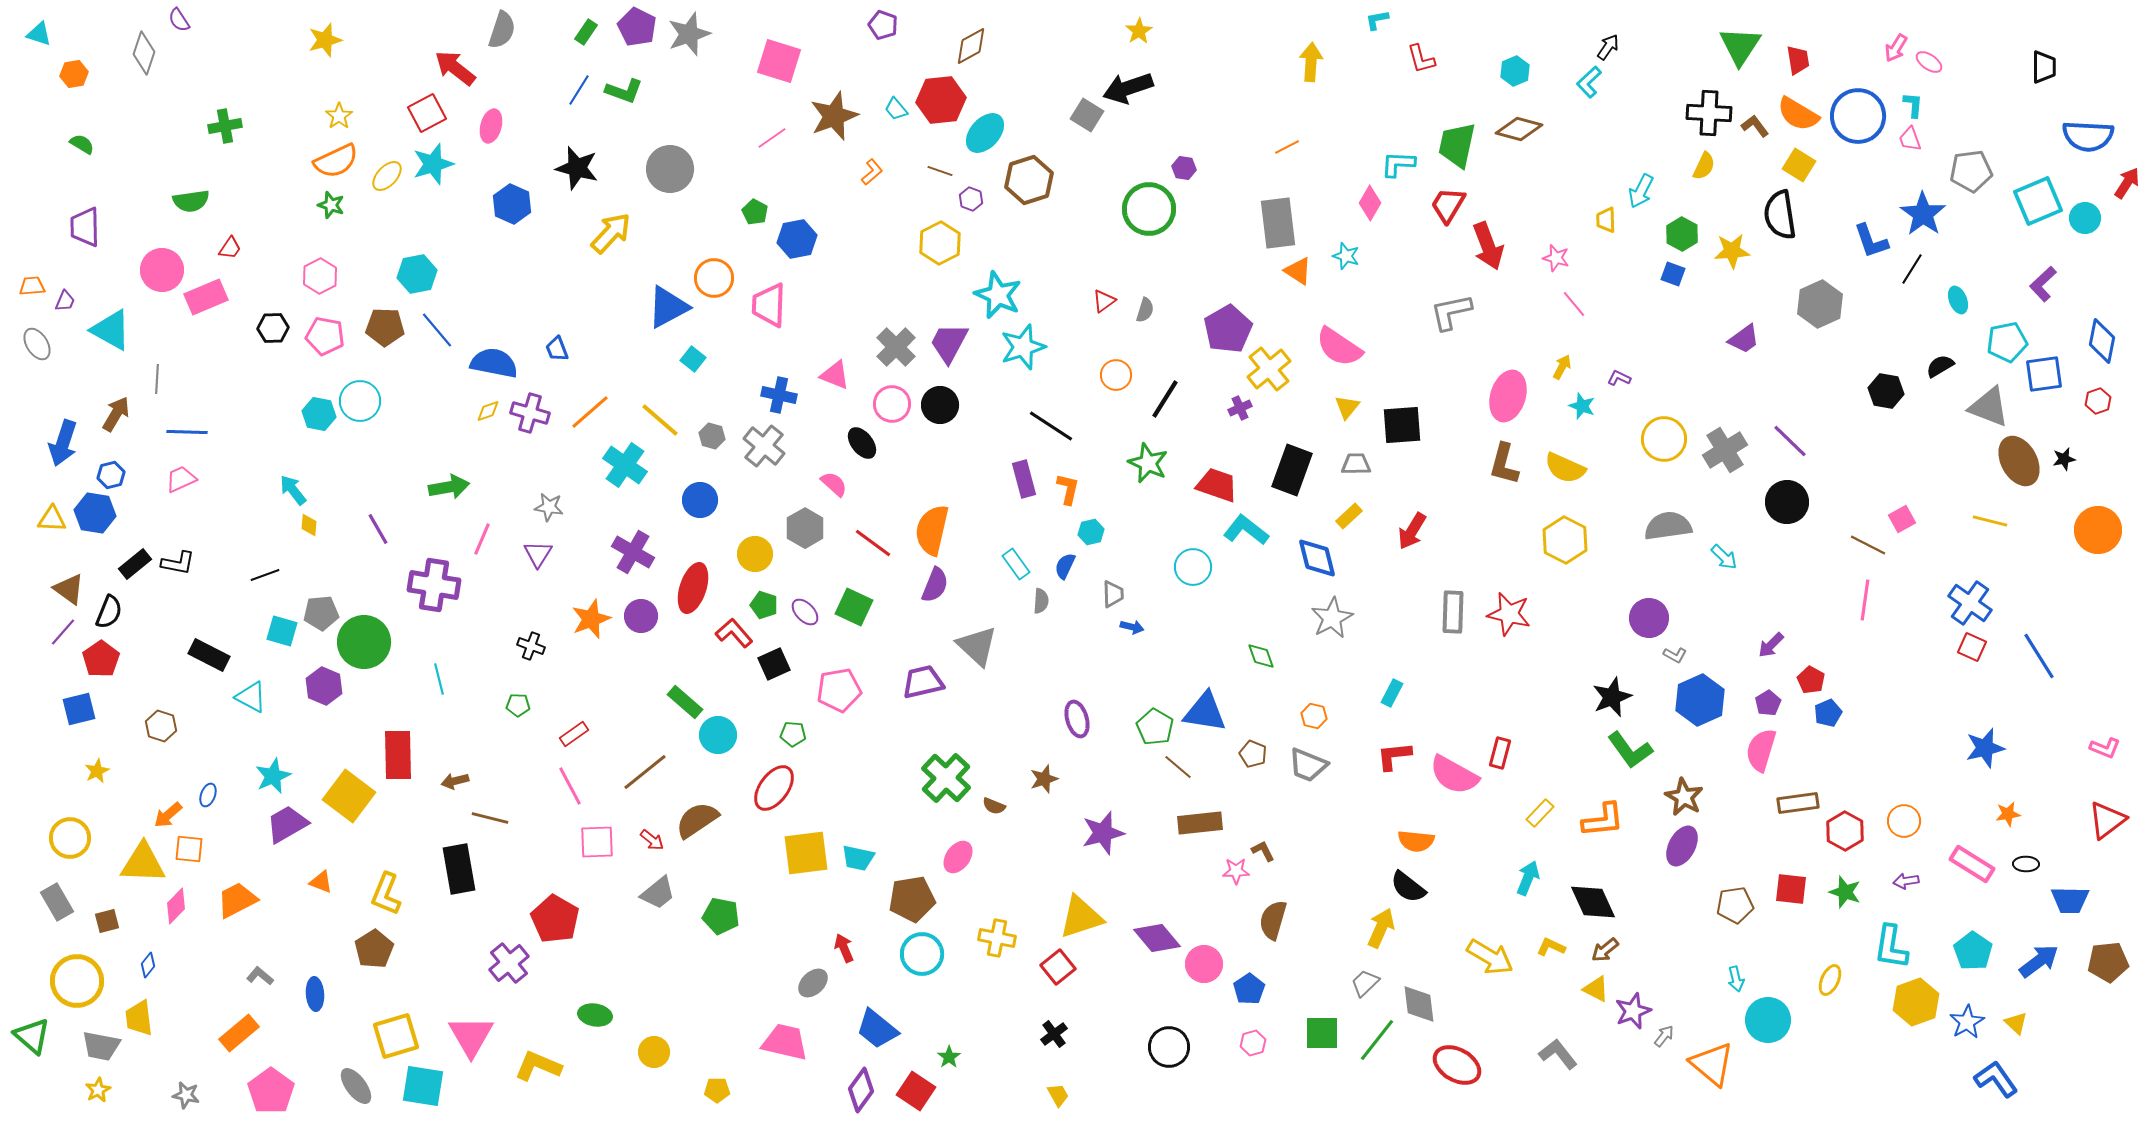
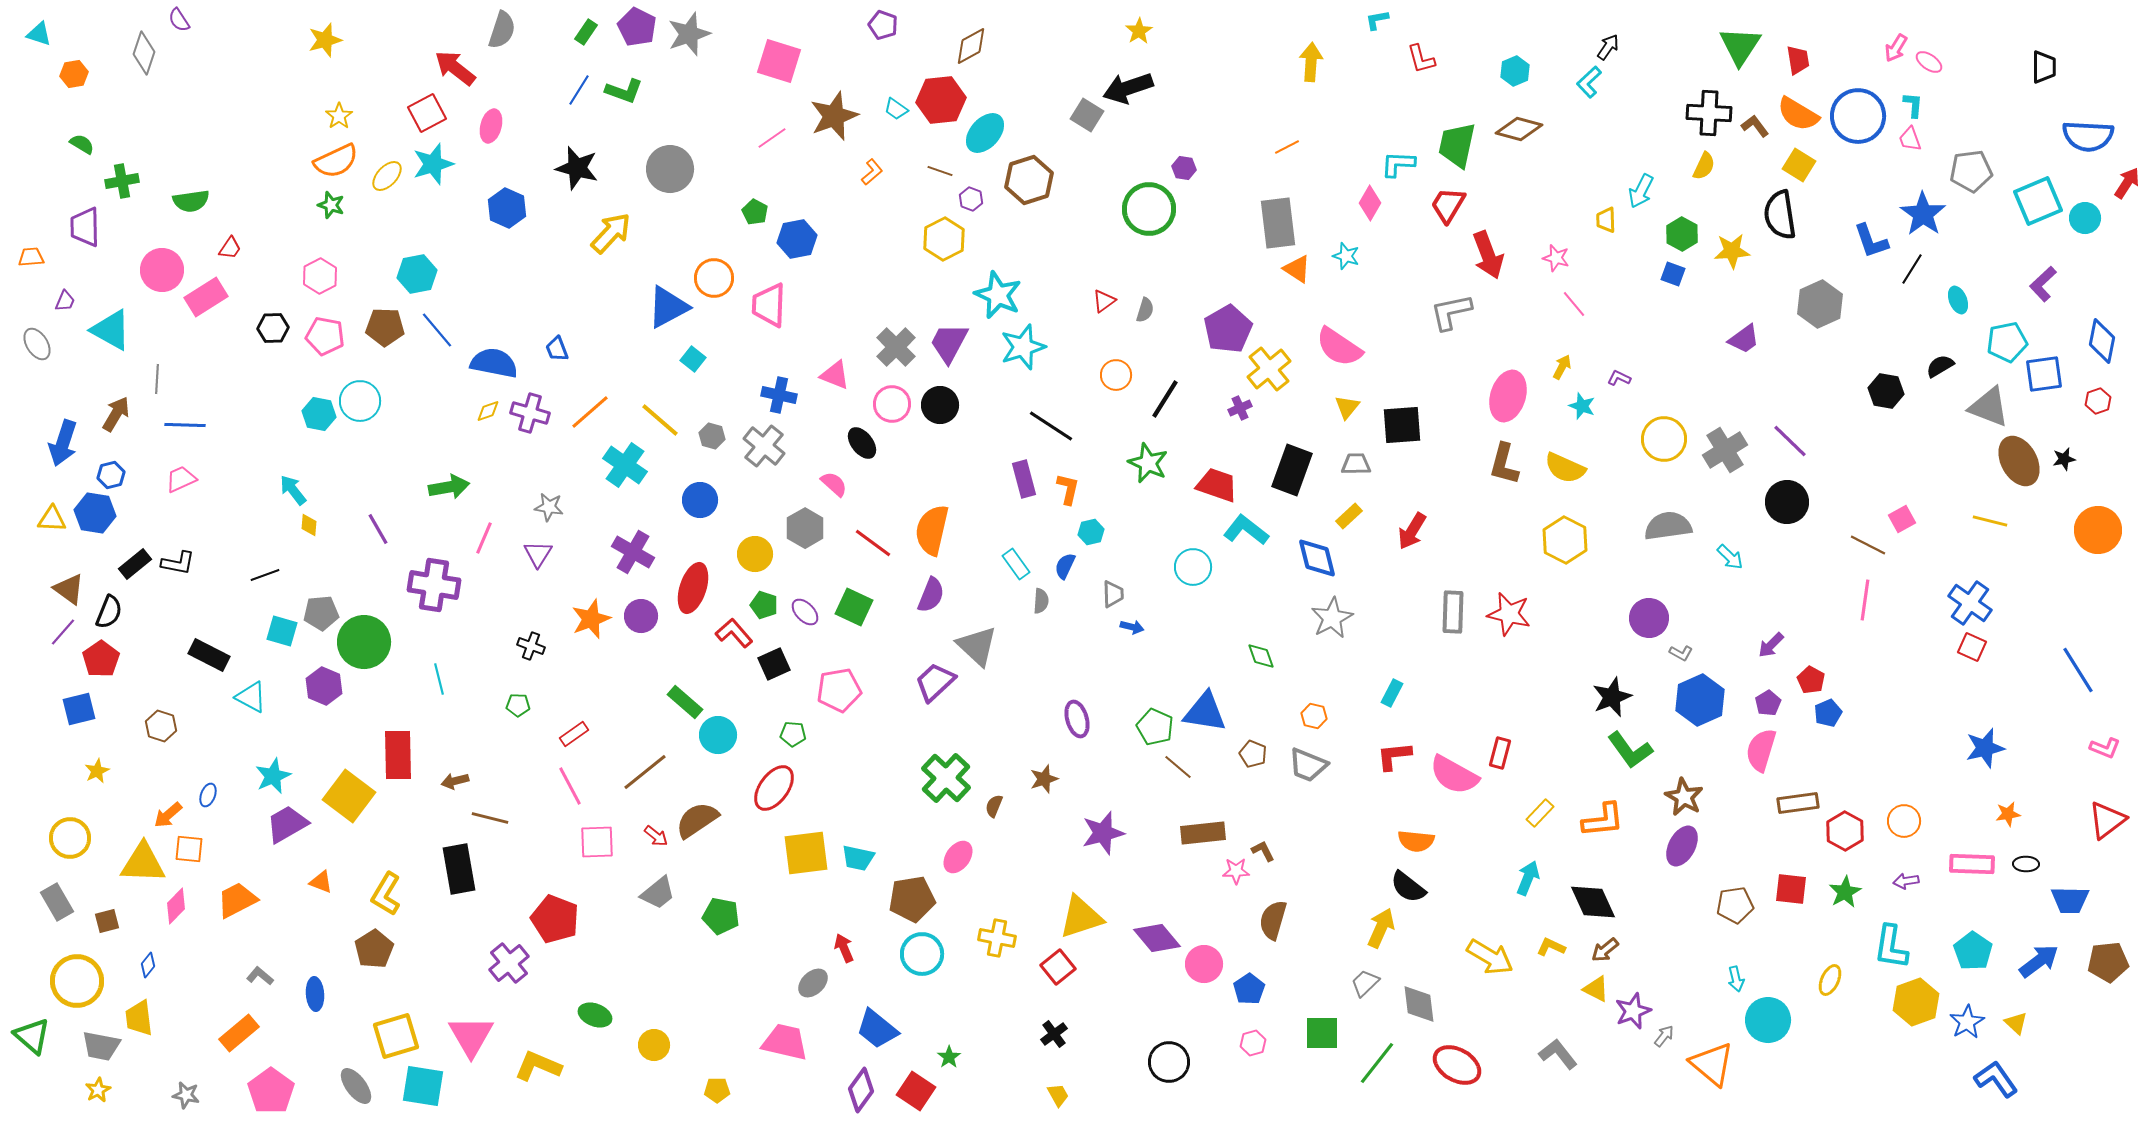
cyan trapezoid at (896, 109): rotated 15 degrees counterclockwise
green cross at (225, 126): moved 103 px left, 55 px down
blue hexagon at (512, 204): moved 5 px left, 4 px down
yellow hexagon at (940, 243): moved 4 px right, 4 px up
red arrow at (1488, 246): moved 9 px down
orange triangle at (1298, 271): moved 1 px left, 2 px up
orange trapezoid at (32, 286): moved 1 px left, 29 px up
pink rectangle at (206, 297): rotated 9 degrees counterclockwise
blue line at (187, 432): moved 2 px left, 7 px up
pink line at (482, 539): moved 2 px right, 1 px up
cyan arrow at (1724, 557): moved 6 px right
purple semicircle at (935, 585): moved 4 px left, 10 px down
gray L-shape at (1675, 655): moved 6 px right, 2 px up
blue line at (2039, 656): moved 39 px right, 14 px down
purple trapezoid at (923, 682): moved 12 px right; rotated 30 degrees counterclockwise
green pentagon at (1155, 727): rotated 6 degrees counterclockwise
brown semicircle at (994, 806): rotated 90 degrees clockwise
brown rectangle at (1200, 823): moved 3 px right, 10 px down
red arrow at (652, 840): moved 4 px right, 4 px up
pink rectangle at (1972, 864): rotated 30 degrees counterclockwise
green star at (1845, 892): rotated 24 degrees clockwise
yellow L-shape at (386, 894): rotated 9 degrees clockwise
red pentagon at (555, 919): rotated 9 degrees counterclockwise
green ellipse at (595, 1015): rotated 12 degrees clockwise
green line at (1377, 1040): moved 23 px down
black circle at (1169, 1047): moved 15 px down
yellow circle at (654, 1052): moved 7 px up
